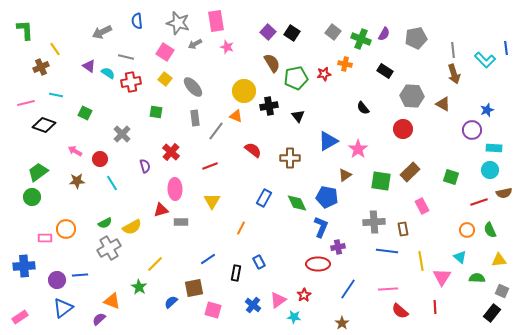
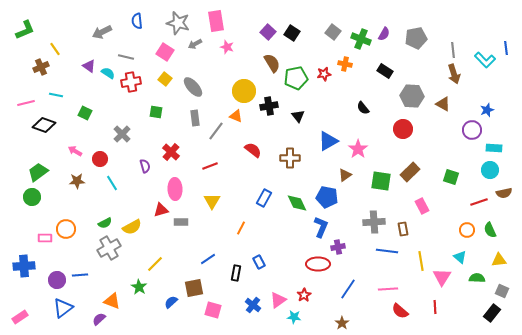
green L-shape at (25, 30): rotated 70 degrees clockwise
